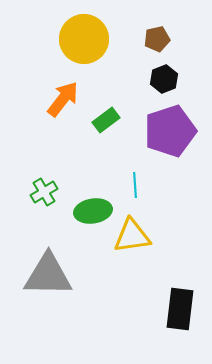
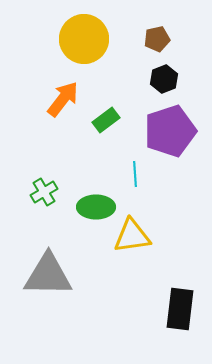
cyan line: moved 11 px up
green ellipse: moved 3 px right, 4 px up; rotated 9 degrees clockwise
